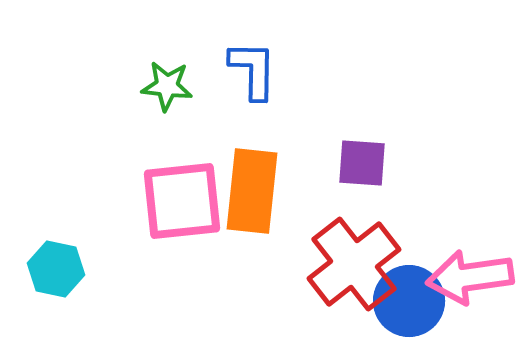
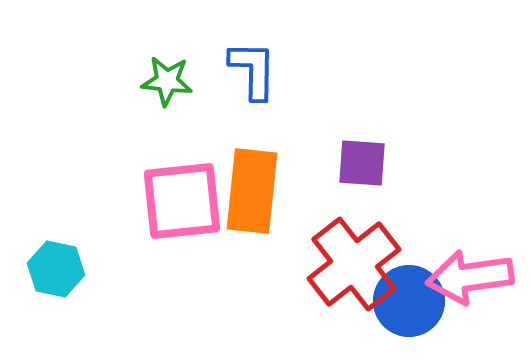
green star: moved 5 px up
